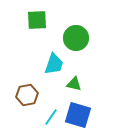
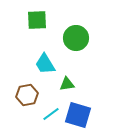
cyan trapezoid: moved 9 px left; rotated 130 degrees clockwise
green triangle: moved 7 px left; rotated 21 degrees counterclockwise
cyan line: moved 3 px up; rotated 18 degrees clockwise
